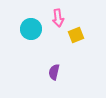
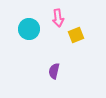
cyan circle: moved 2 px left
purple semicircle: moved 1 px up
